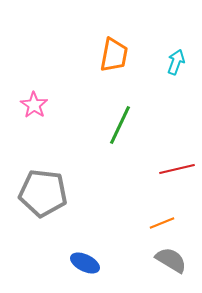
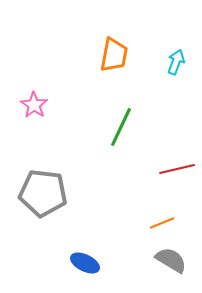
green line: moved 1 px right, 2 px down
